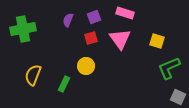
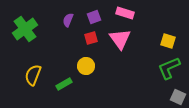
green cross: moved 2 px right; rotated 25 degrees counterclockwise
yellow square: moved 11 px right
green rectangle: rotated 35 degrees clockwise
